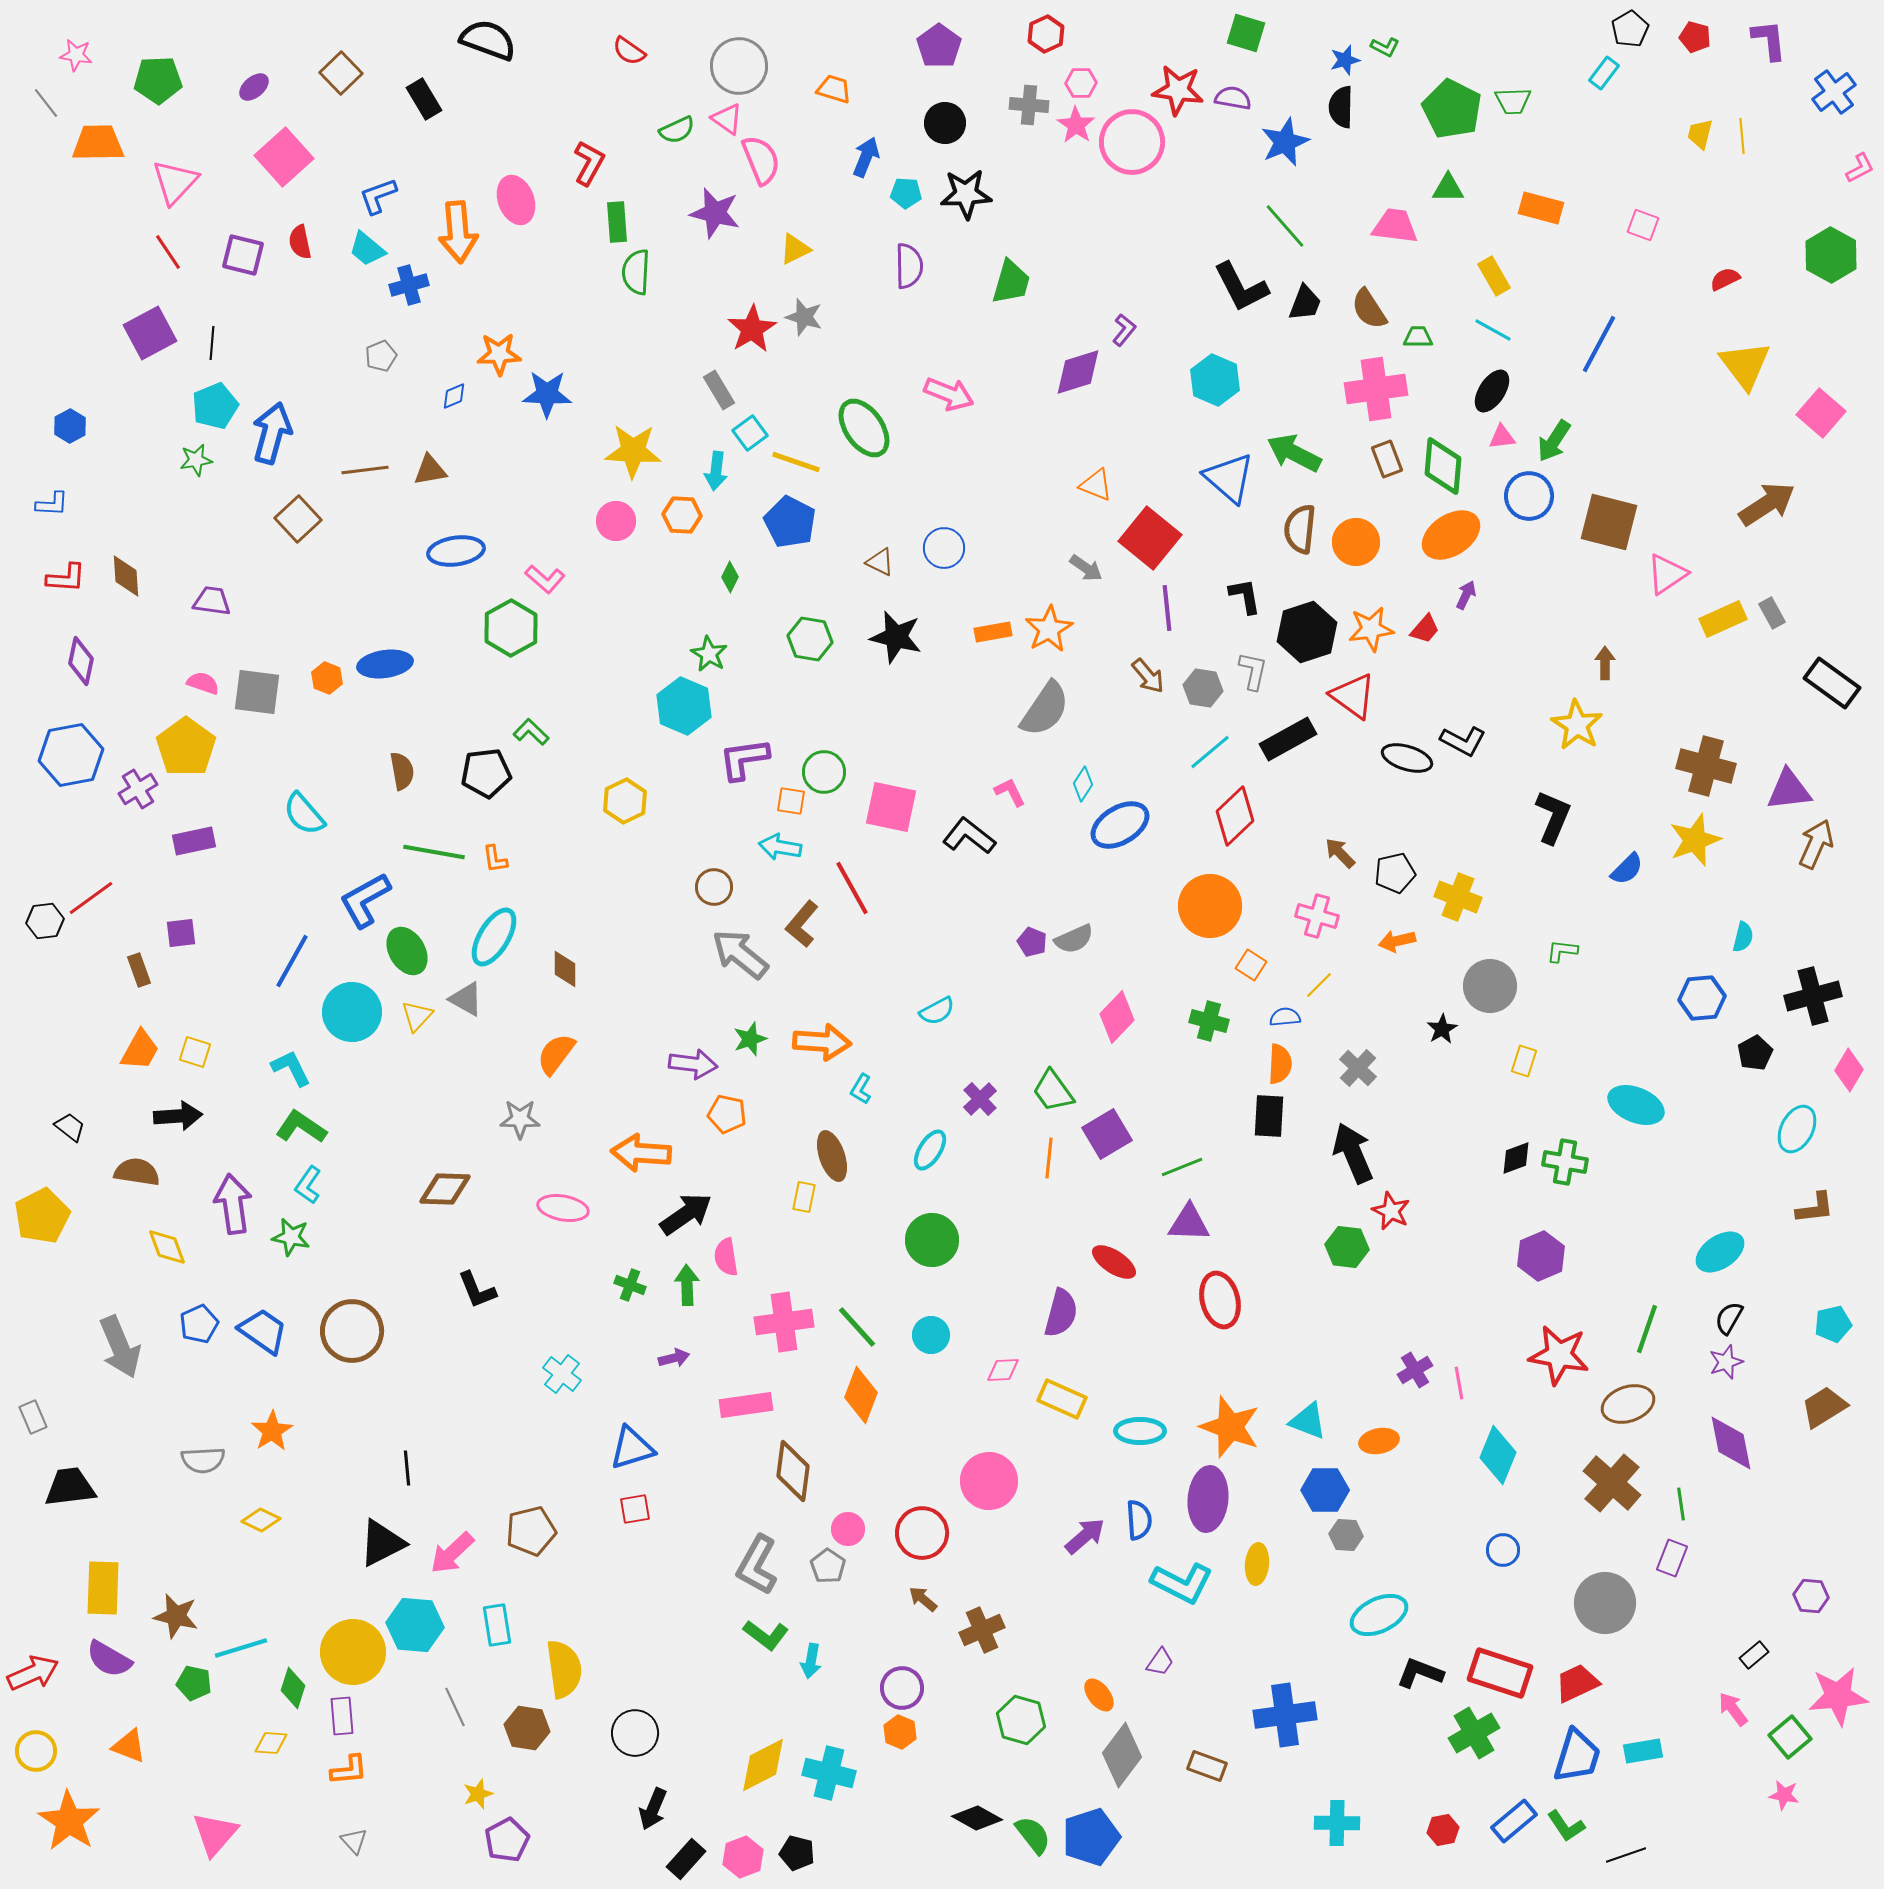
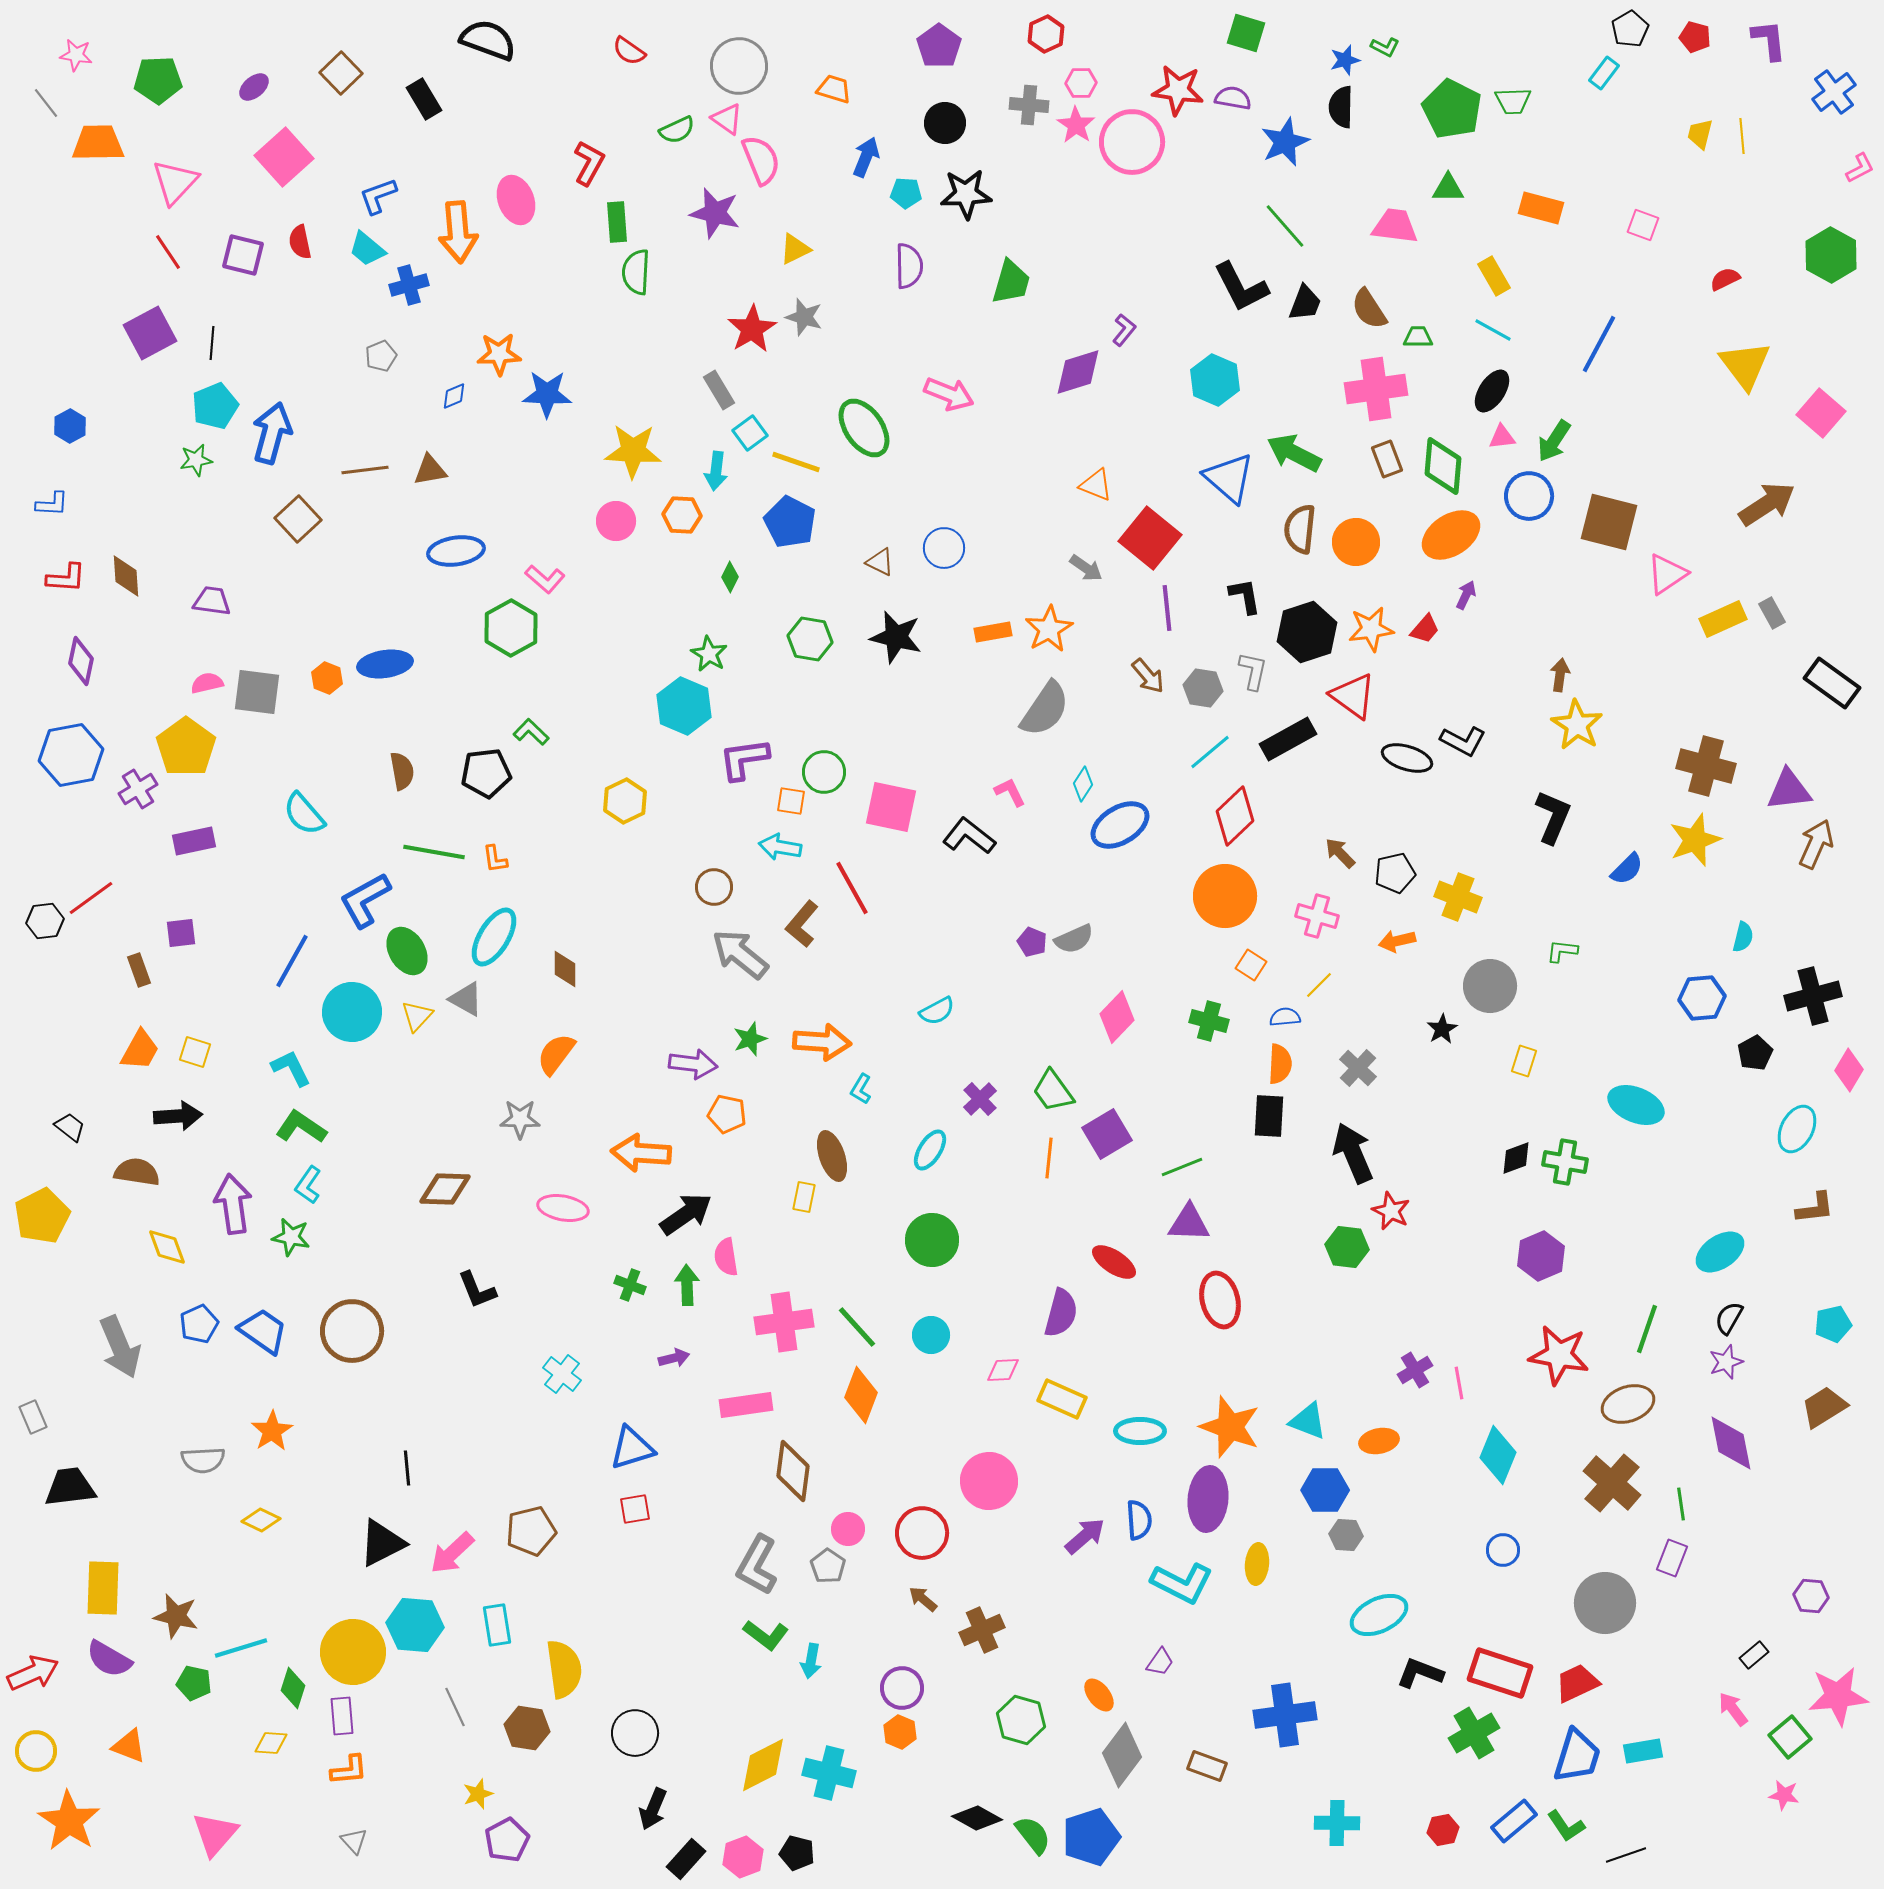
brown arrow at (1605, 663): moved 45 px left, 12 px down; rotated 8 degrees clockwise
pink semicircle at (203, 683): moved 4 px right; rotated 32 degrees counterclockwise
orange circle at (1210, 906): moved 15 px right, 10 px up
